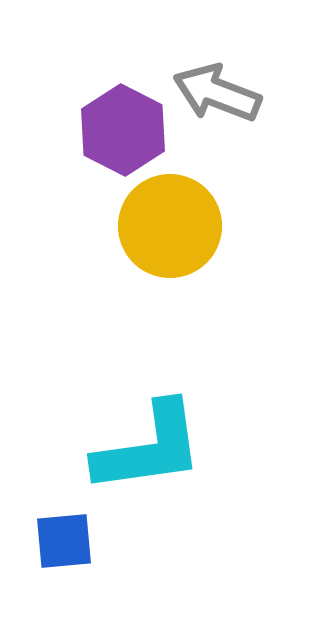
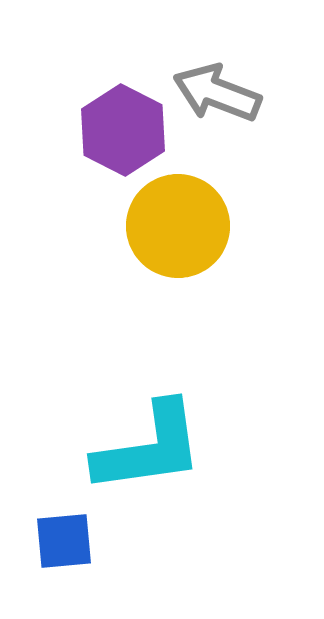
yellow circle: moved 8 px right
